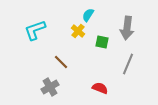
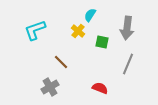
cyan semicircle: moved 2 px right
